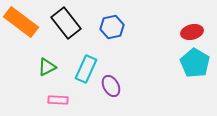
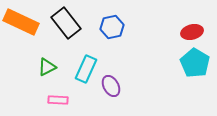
orange rectangle: rotated 12 degrees counterclockwise
